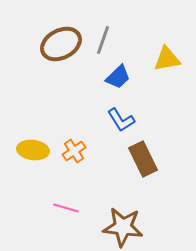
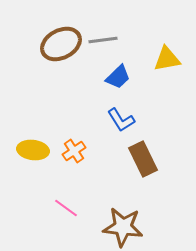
gray line: rotated 64 degrees clockwise
pink line: rotated 20 degrees clockwise
